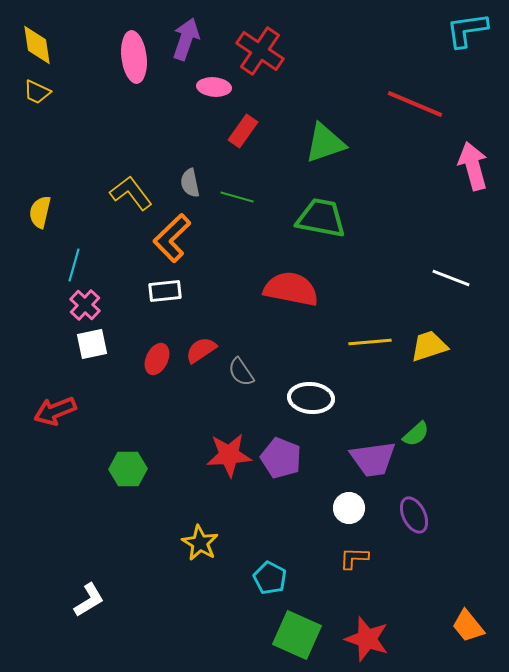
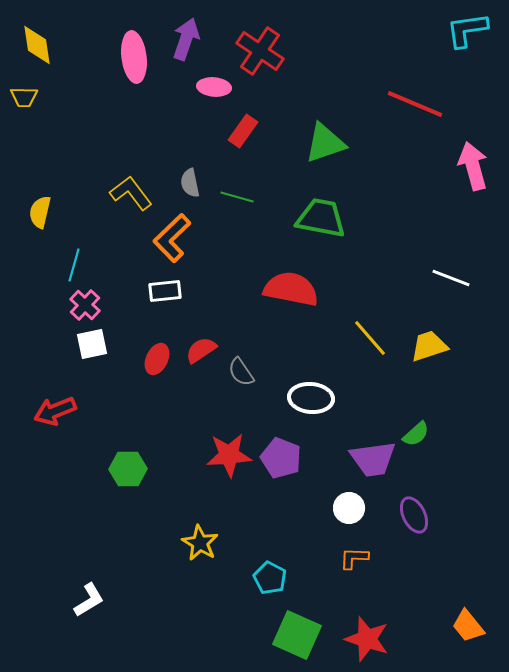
yellow trapezoid at (37, 92): moved 13 px left, 5 px down; rotated 24 degrees counterclockwise
yellow line at (370, 342): moved 4 px up; rotated 54 degrees clockwise
